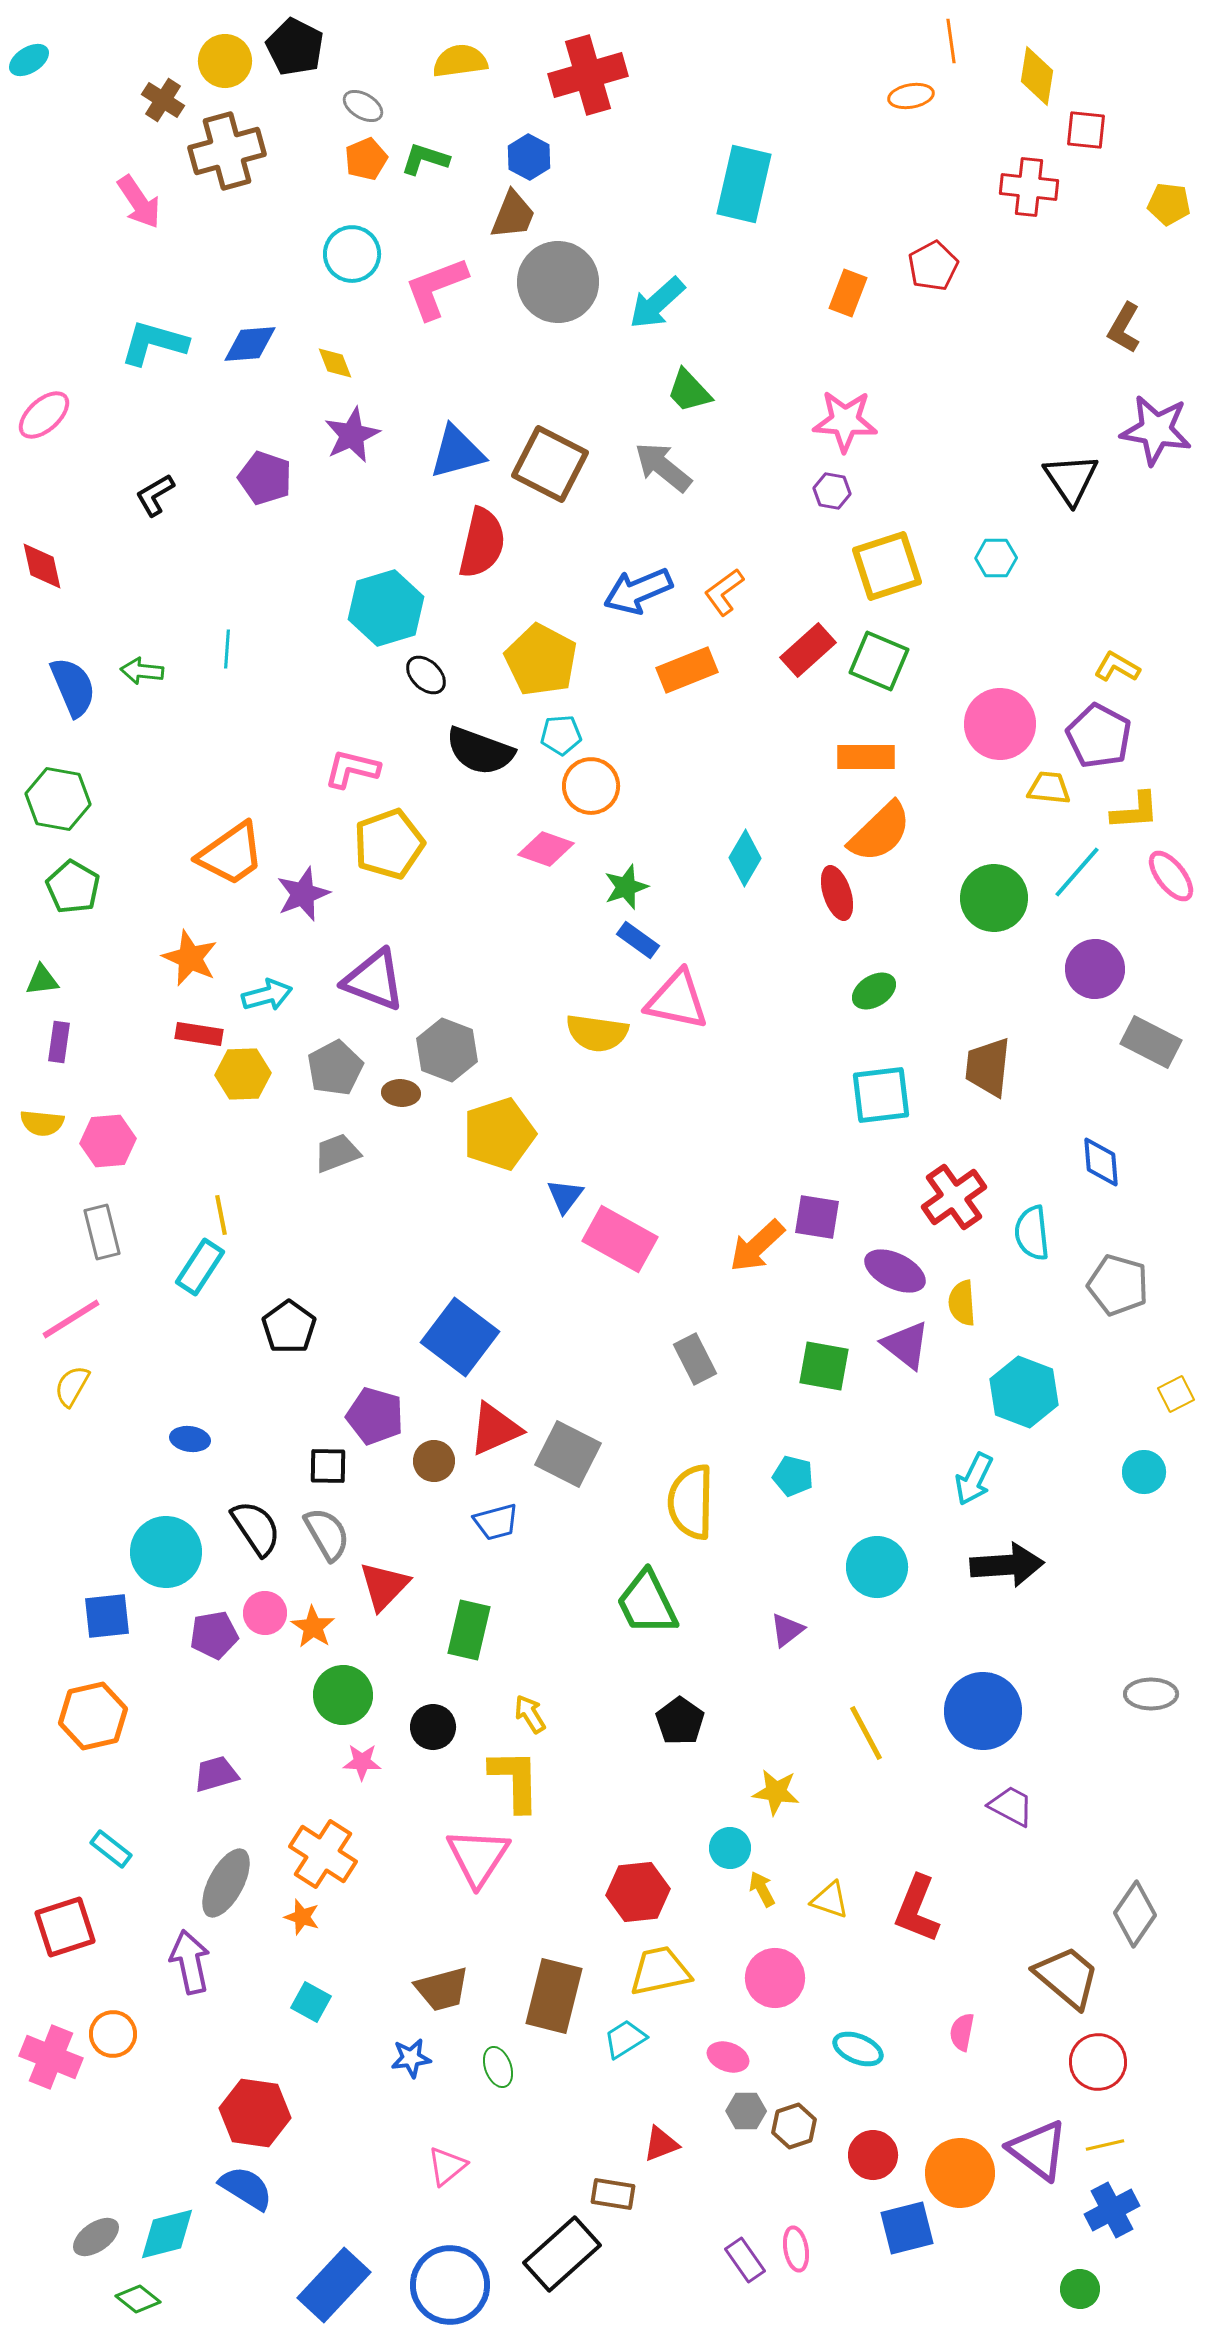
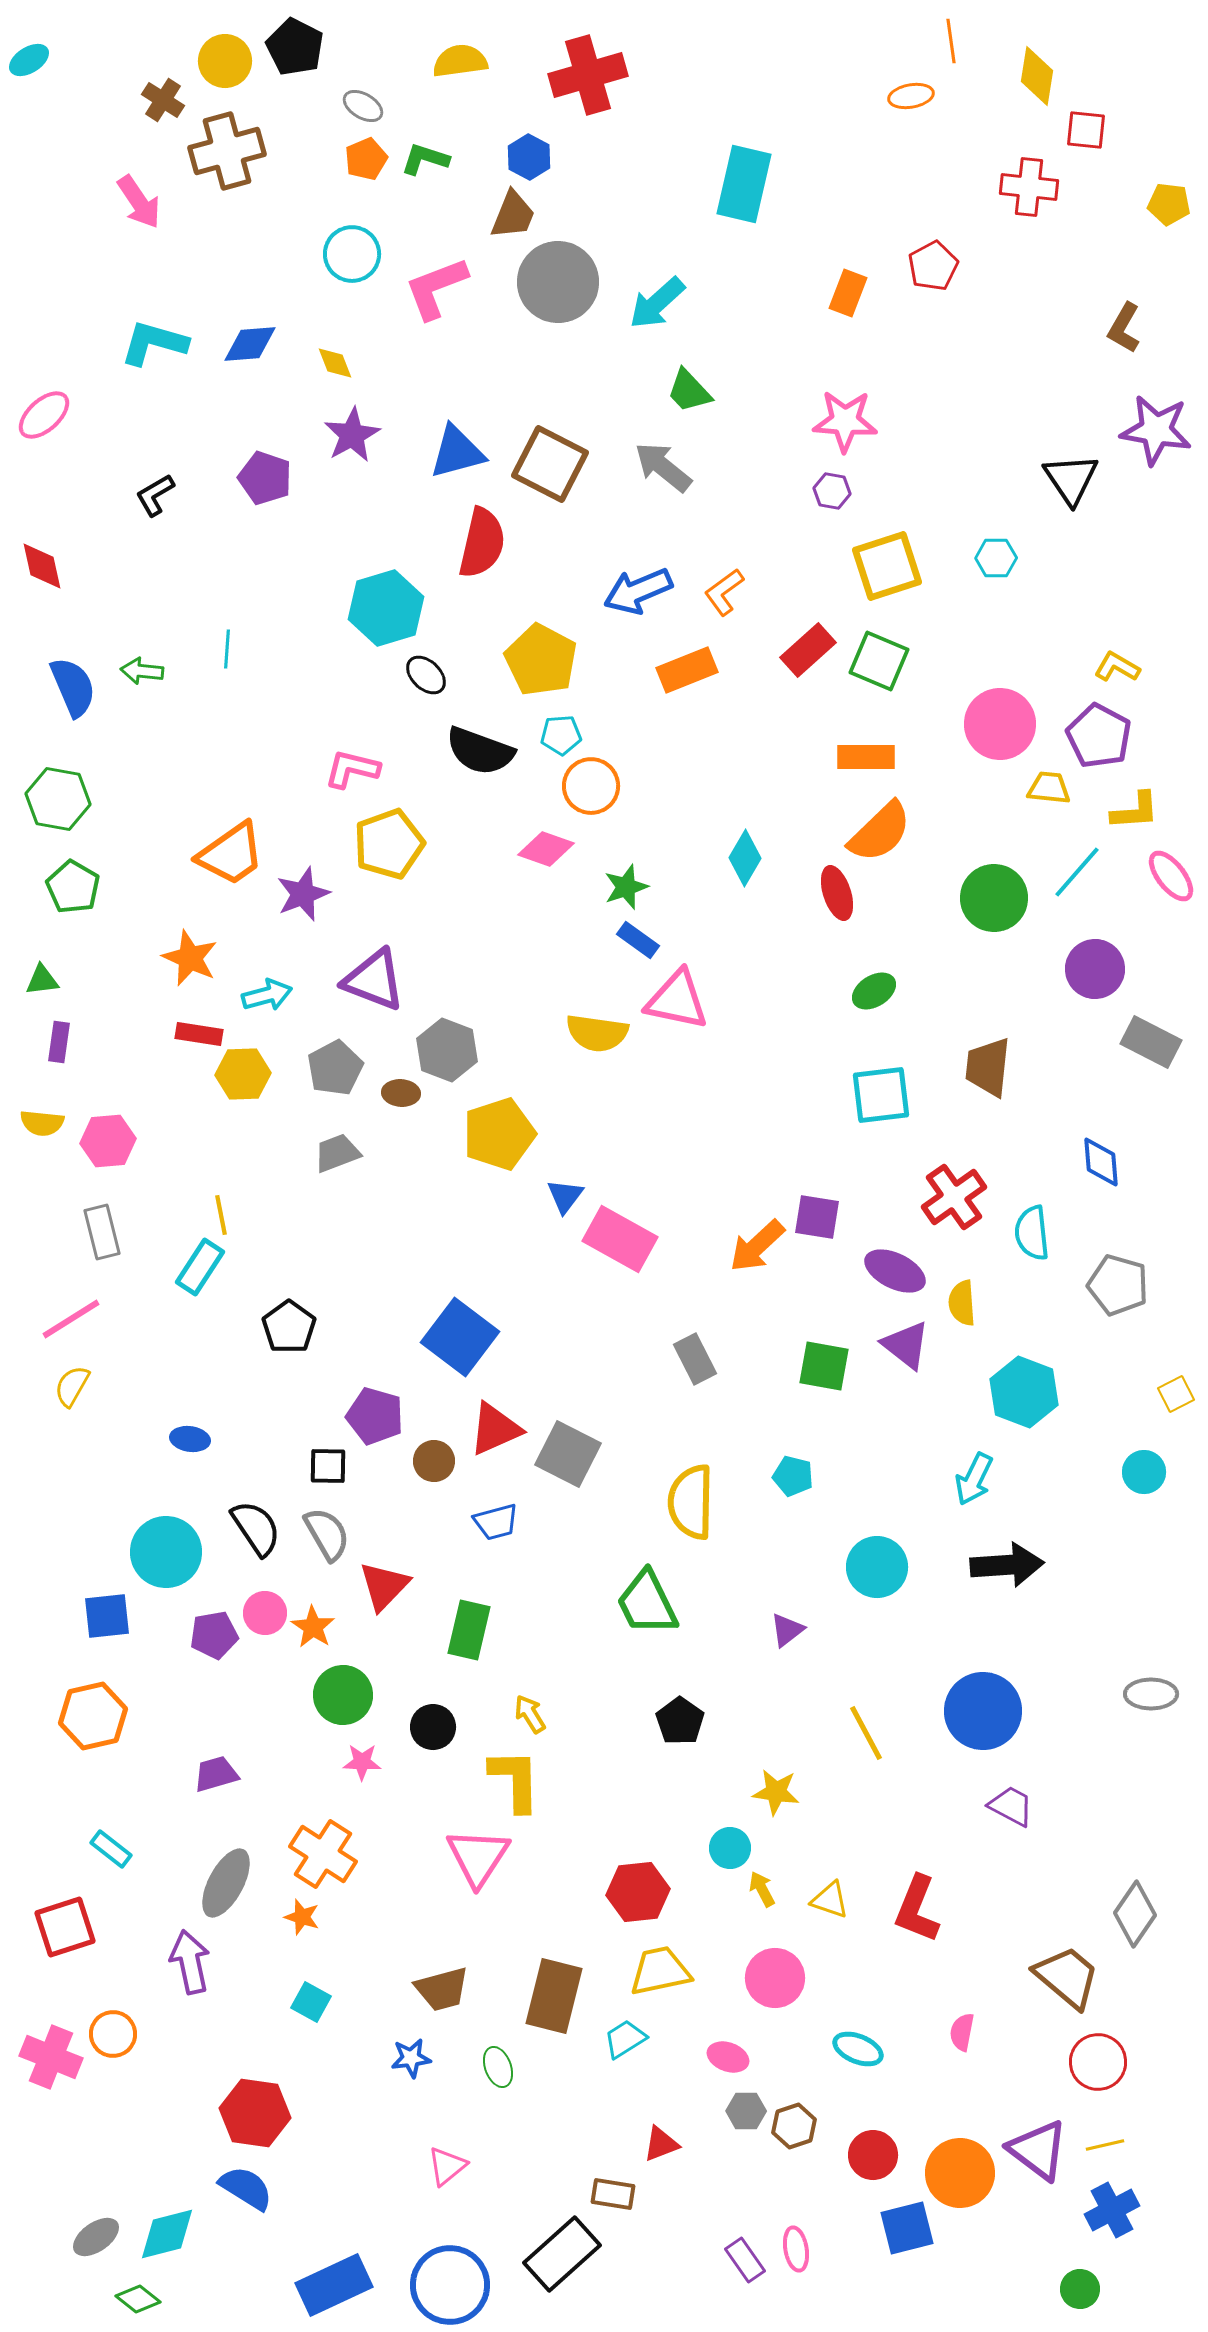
purple star at (352, 435): rotated 4 degrees counterclockwise
blue rectangle at (334, 2285): rotated 22 degrees clockwise
